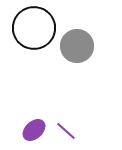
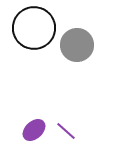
gray circle: moved 1 px up
